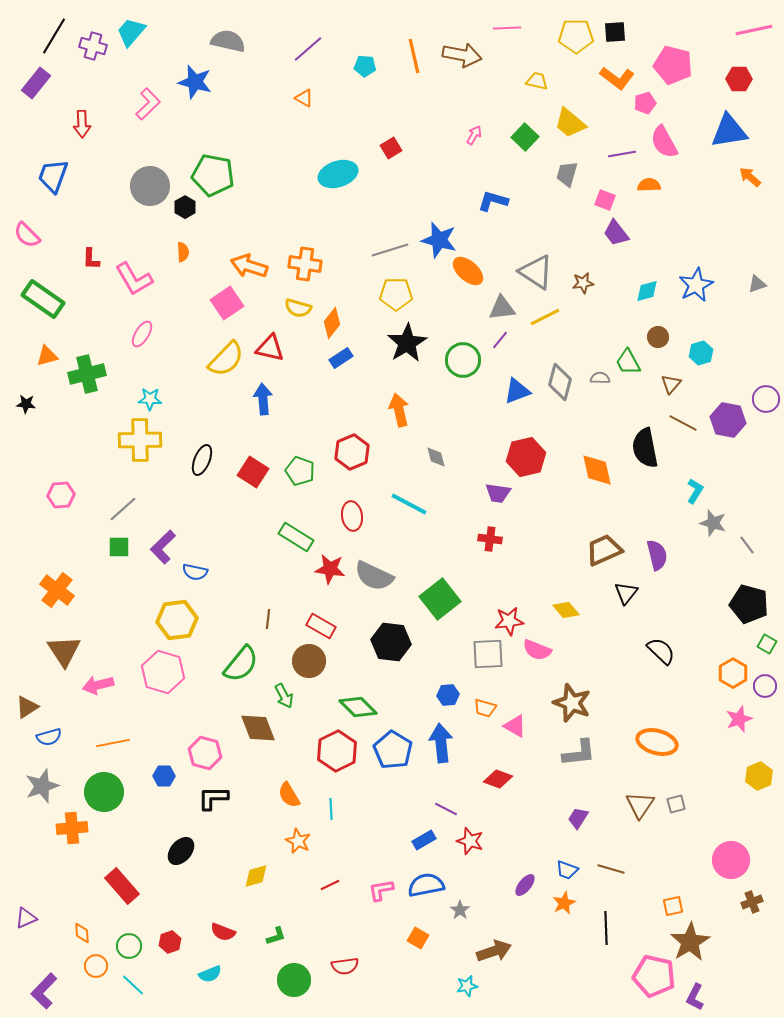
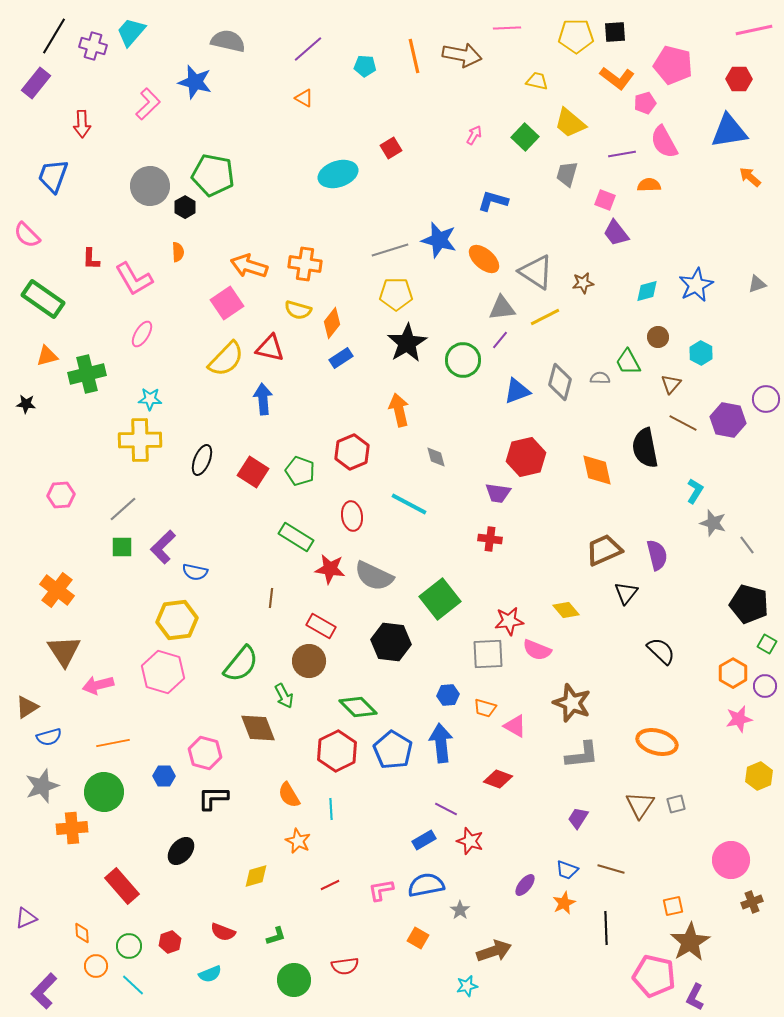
orange semicircle at (183, 252): moved 5 px left
orange ellipse at (468, 271): moved 16 px right, 12 px up
yellow semicircle at (298, 308): moved 2 px down
cyan hexagon at (701, 353): rotated 15 degrees counterclockwise
green square at (119, 547): moved 3 px right
brown line at (268, 619): moved 3 px right, 21 px up
pink star at (739, 719): rotated 8 degrees clockwise
gray L-shape at (579, 753): moved 3 px right, 2 px down
